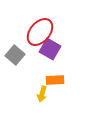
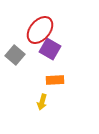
red ellipse: moved 2 px up
yellow arrow: moved 8 px down
